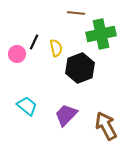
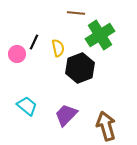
green cross: moved 1 px left, 1 px down; rotated 20 degrees counterclockwise
yellow semicircle: moved 2 px right
brown arrow: rotated 12 degrees clockwise
